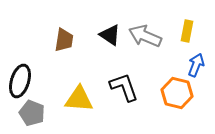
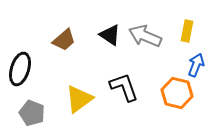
brown trapezoid: rotated 40 degrees clockwise
black ellipse: moved 12 px up
yellow triangle: rotated 40 degrees counterclockwise
